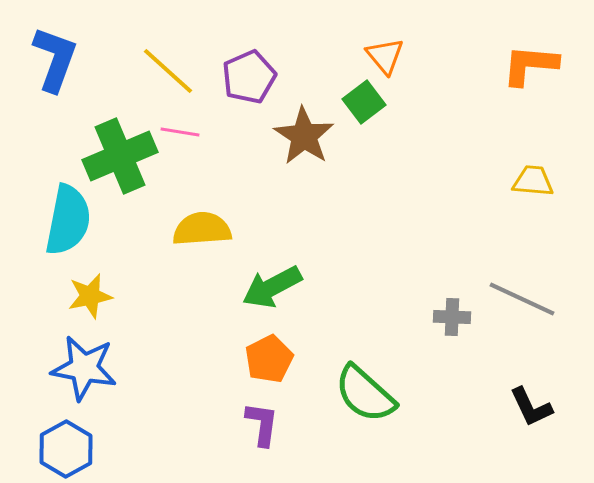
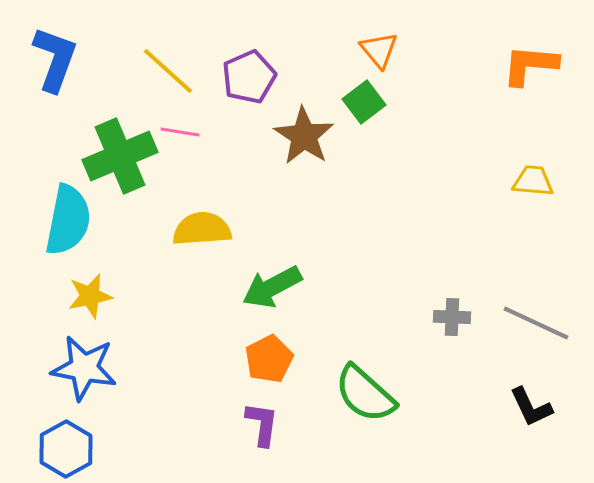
orange triangle: moved 6 px left, 6 px up
gray line: moved 14 px right, 24 px down
